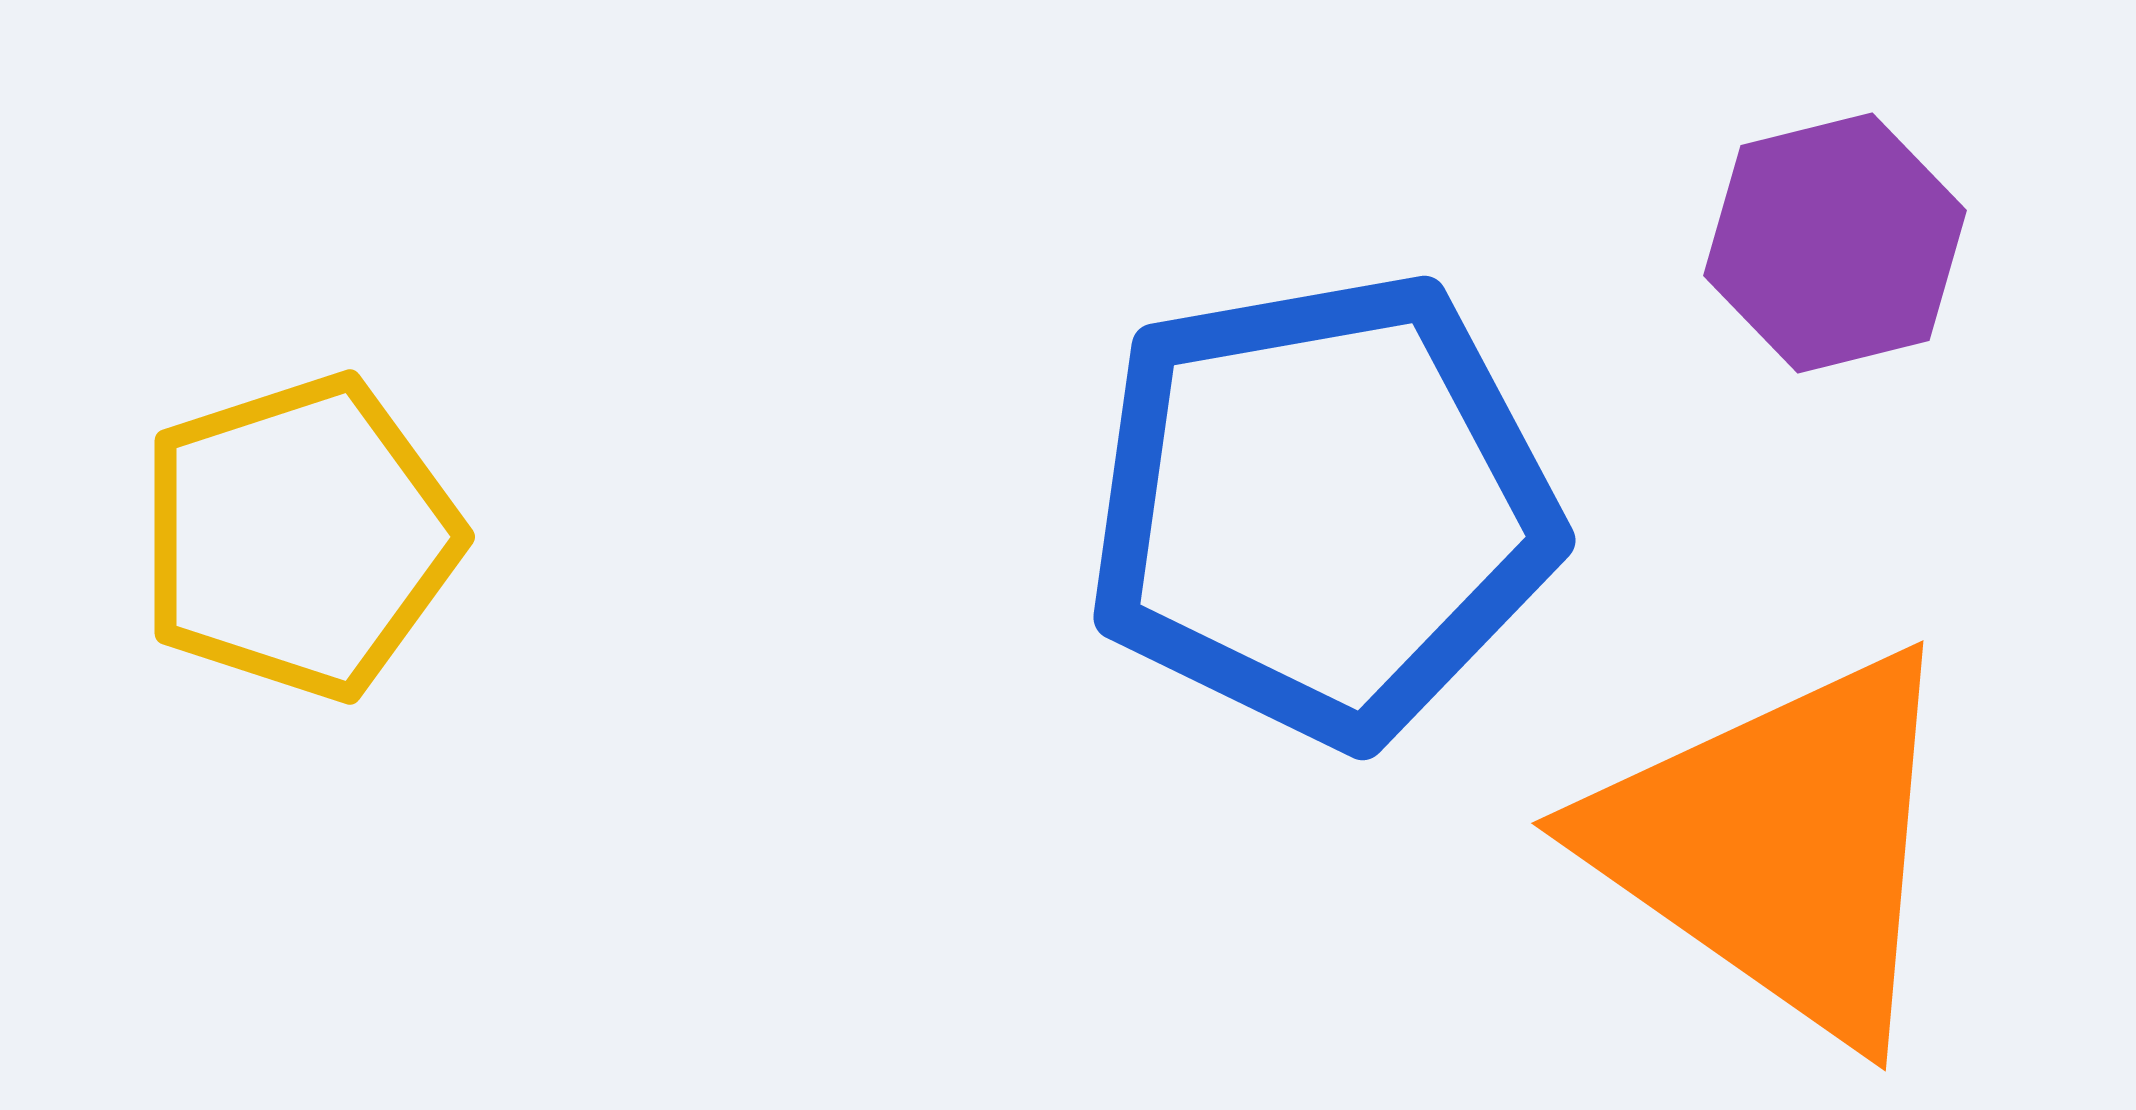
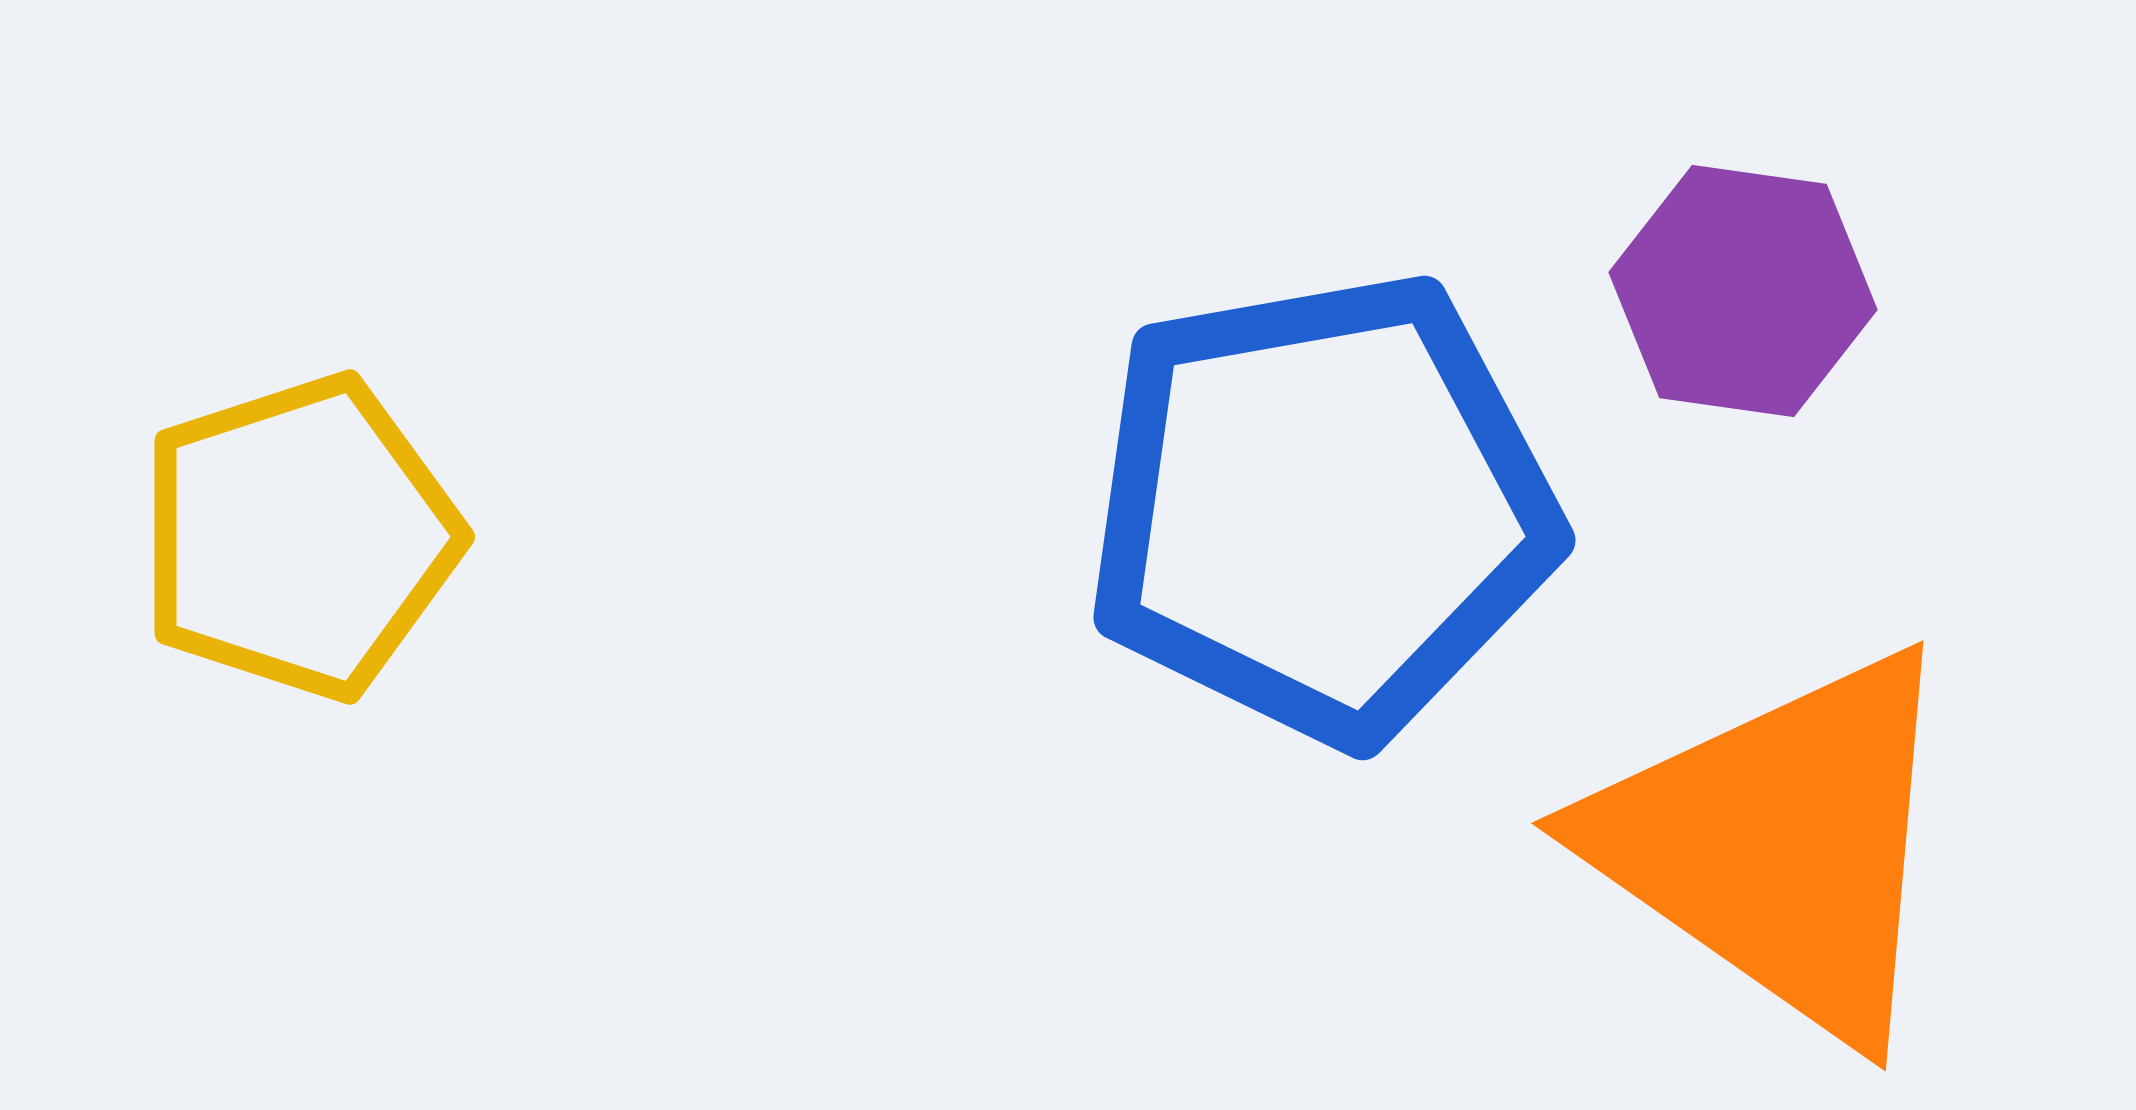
purple hexagon: moved 92 px left, 48 px down; rotated 22 degrees clockwise
